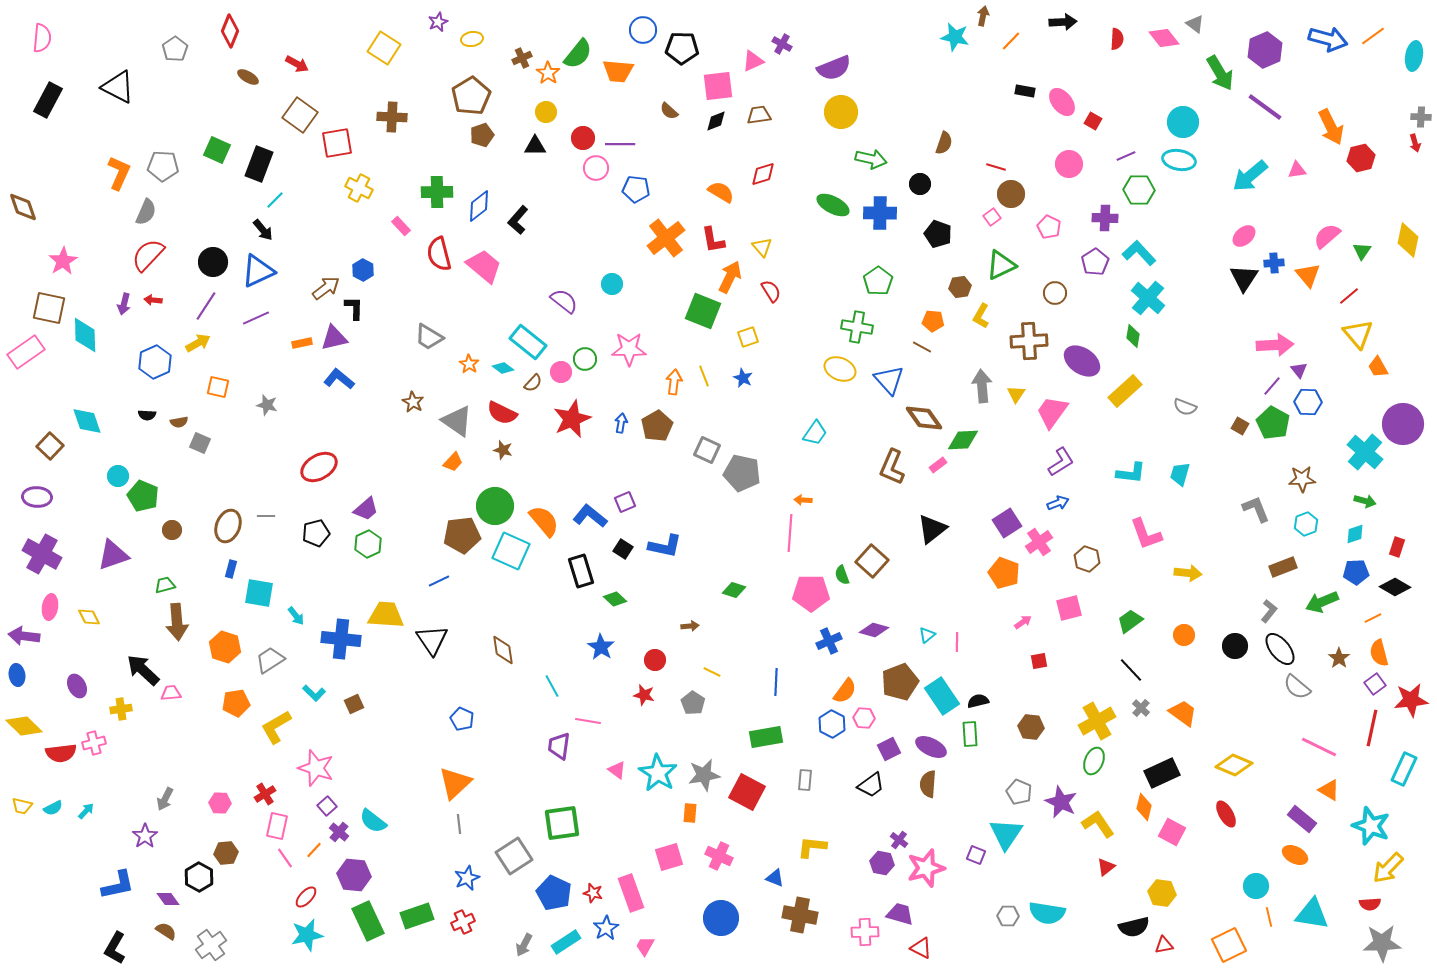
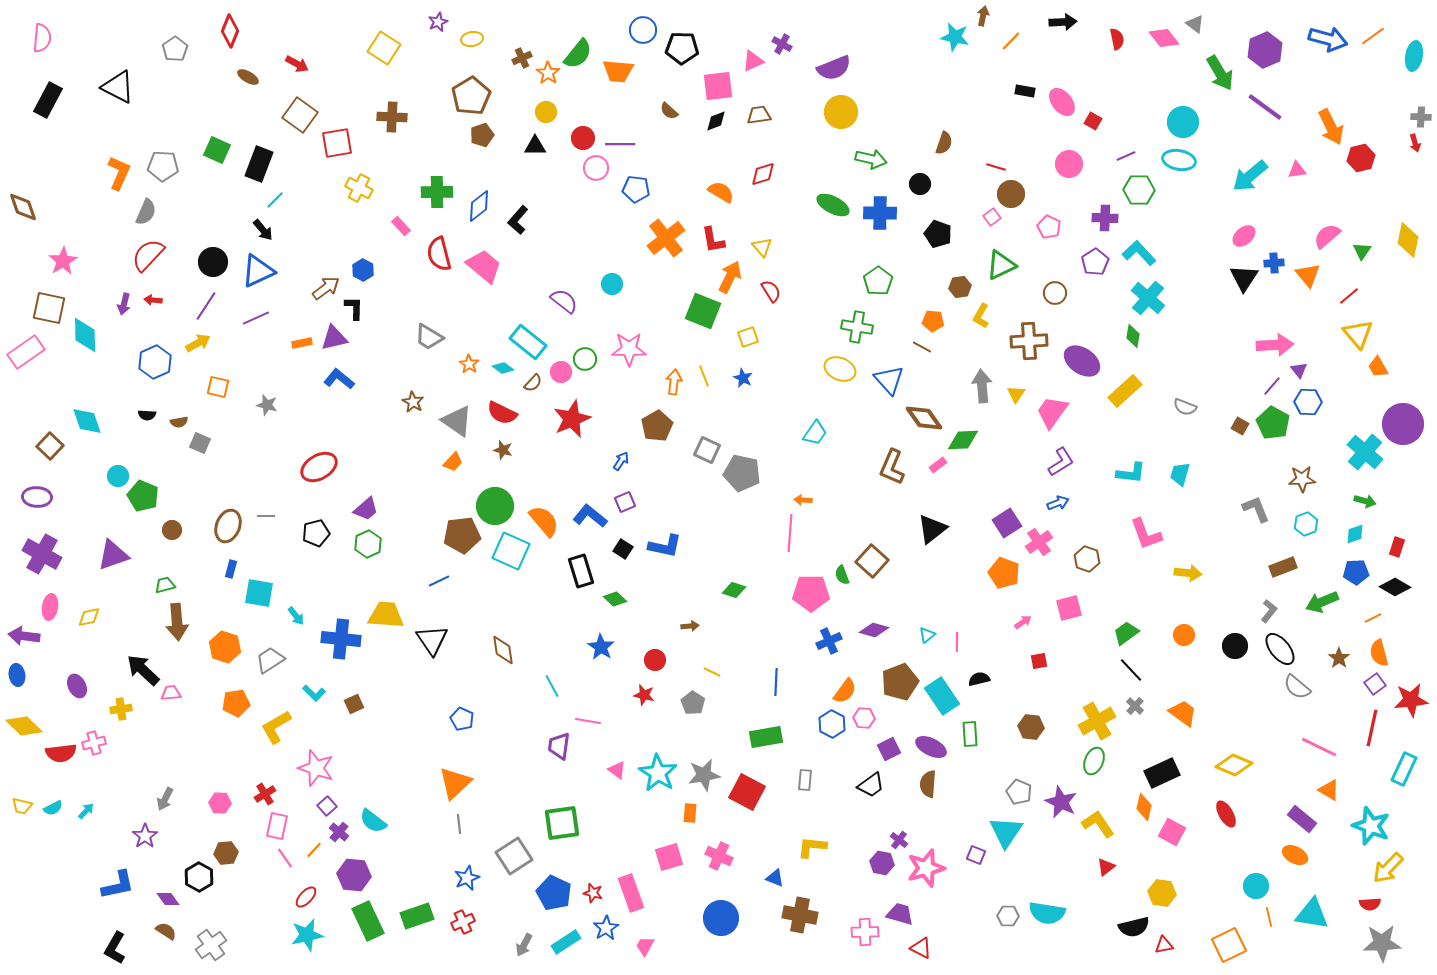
red semicircle at (1117, 39): rotated 15 degrees counterclockwise
blue arrow at (621, 423): moved 38 px down; rotated 24 degrees clockwise
yellow diamond at (89, 617): rotated 75 degrees counterclockwise
green trapezoid at (1130, 621): moved 4 px left, 12 px down
black semicircle at (978, 701): moved 1 px right, 22 px up
gray cross at (1141, 708): moved 6 px left, 2 px up
cyan triangle at (1006, 834): moved 2 px up
